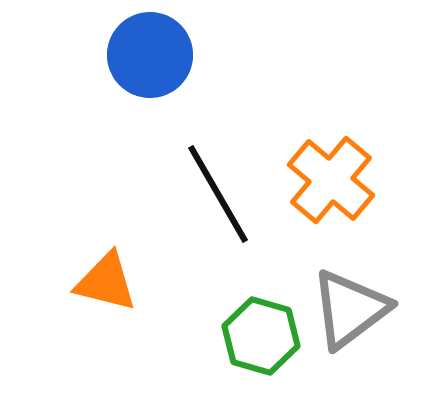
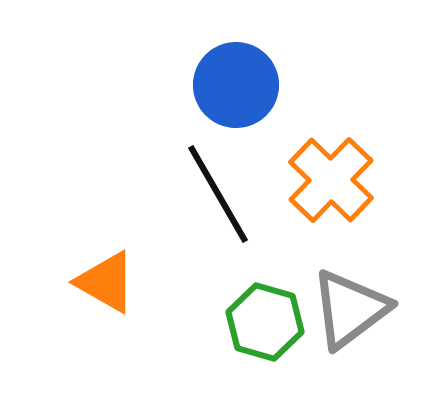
blue circle: moved 86 px right, 30 px down
orange cross: rotated 4 degrees clockwise
orange triangle: rotated 16 degrees clockwise
green hexagon: moved 4 px right, 14 px up
